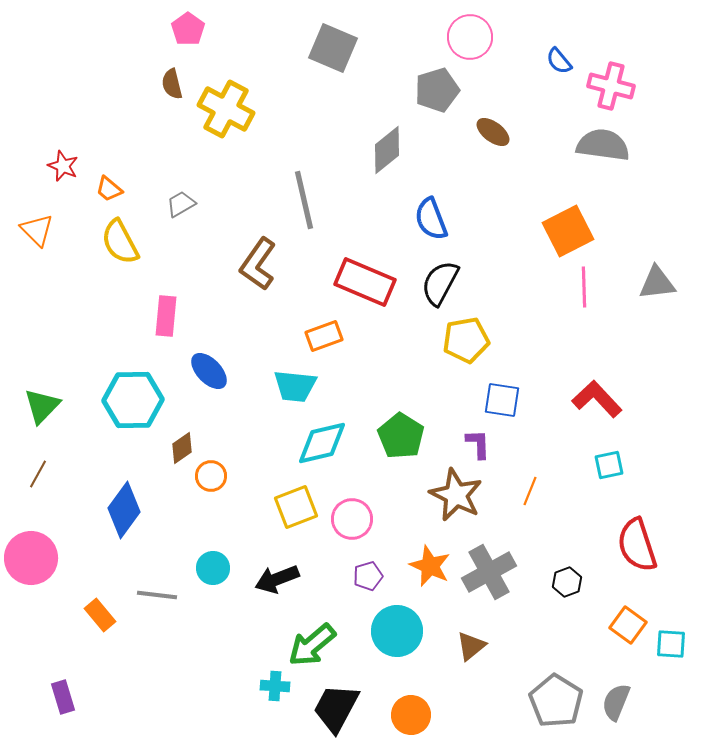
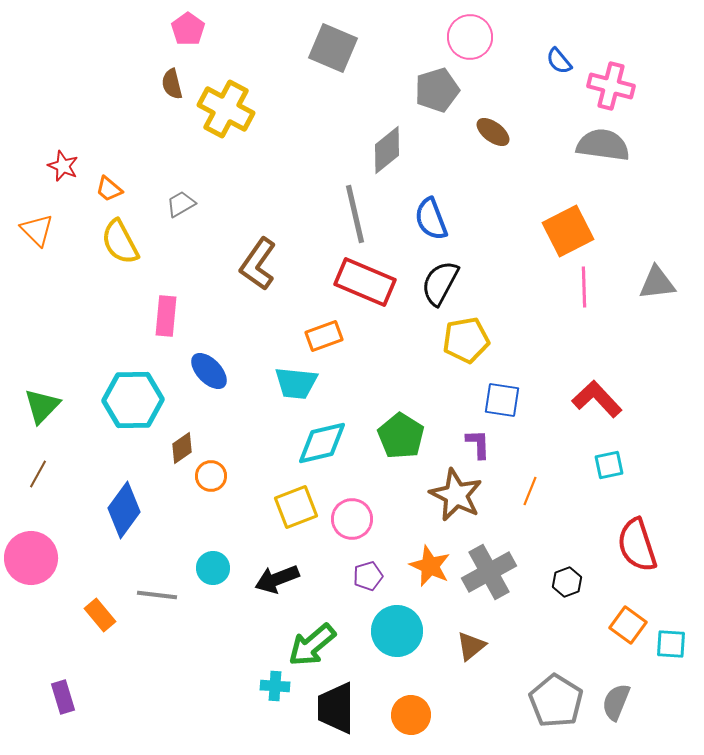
gray line at (304, 200): moved 51 px right, 14 px down
cyan trapezoid at (295, 386): moved 1 px right, 3 px up
black trapezoid at (336, 708): rotated 28 degrees counterclockwise
